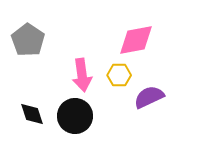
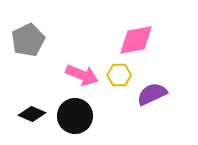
gray pentagon: rotated 12 degrees clockwise
pink arrow: rotated 60 degrees counterclockwise
purple semicircle: moved 3 px right, 3 px up
black diamond: rotated 48 degrees counterclockwise
